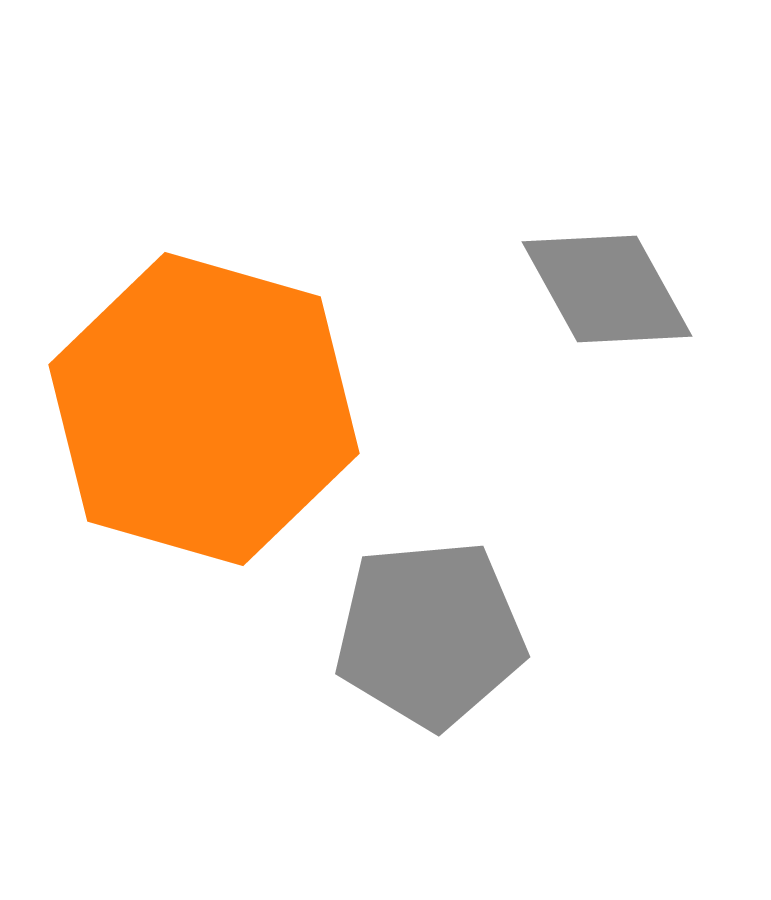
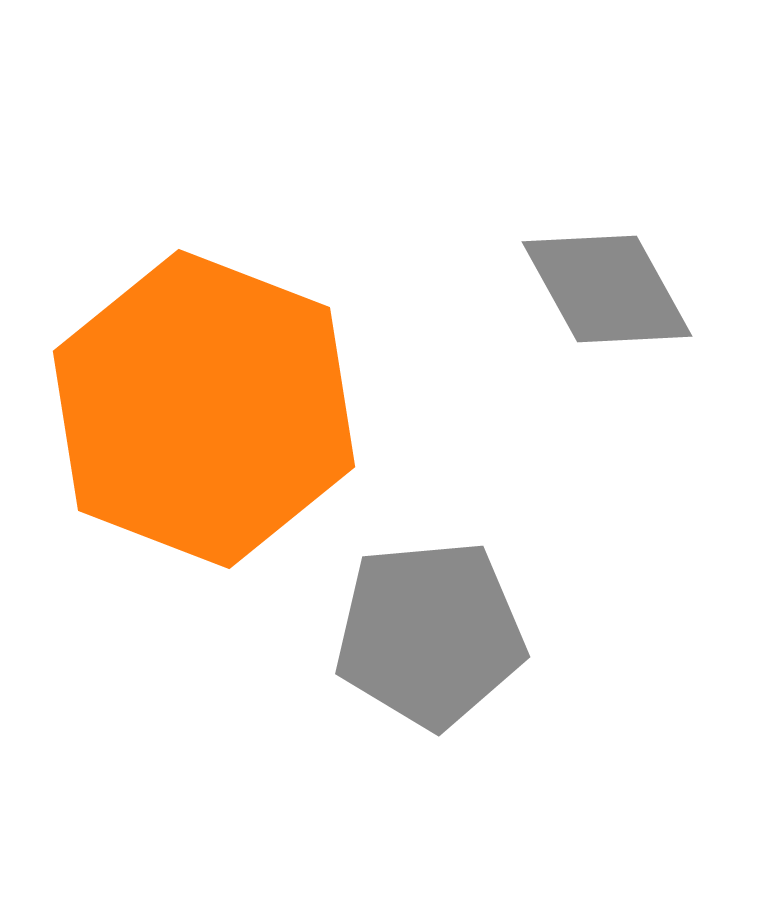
orange hexagon: rotated 5 degrees clockwise
